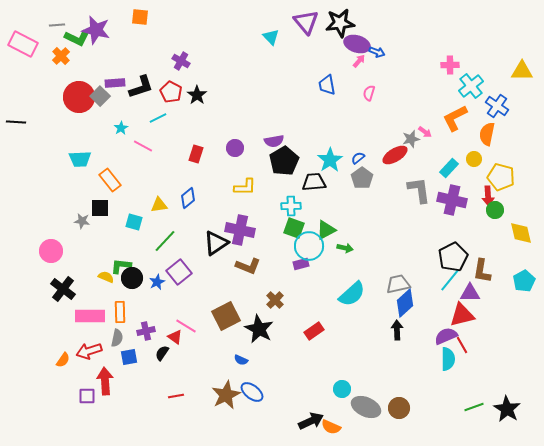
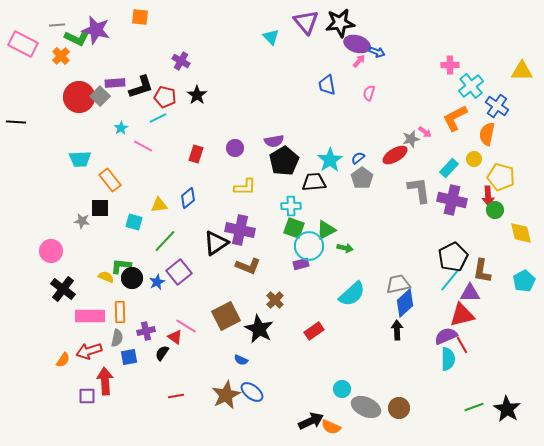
red pentagon at (171, 92): moved 6 px left, 5 px down; rotated 15 degrees counterclockwise
